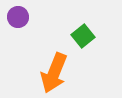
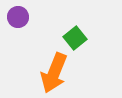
green square: moved 8 px left, 2 px down
